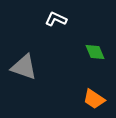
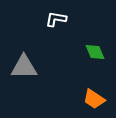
white L-shape: rotated 15 degrees counterclockwise
gray triangle: rotated 20 degrees counterclockwise
